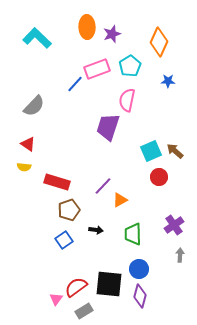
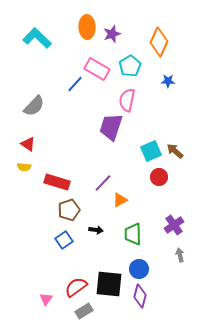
pink rectangle: rotated 50 degrees clockwise
purple trapezoid: moved 3 px right
purple line: moved 3 px up
gray arrow: rotated 16 degrees counterclockwise
pink triangle: moved 10 px left
